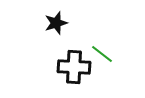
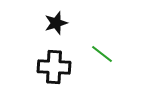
black cross: moved 20 px left
